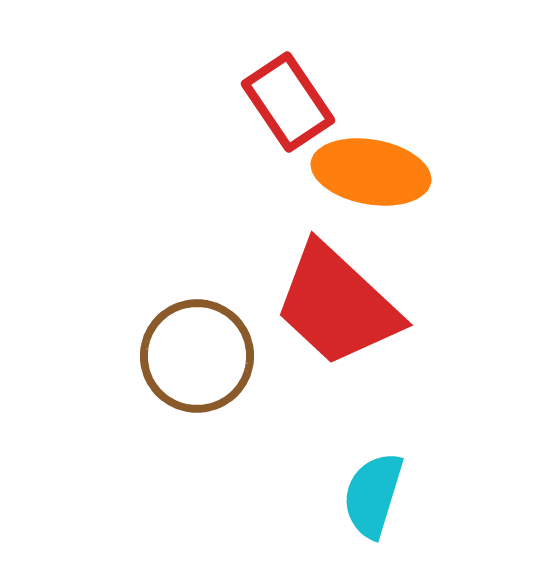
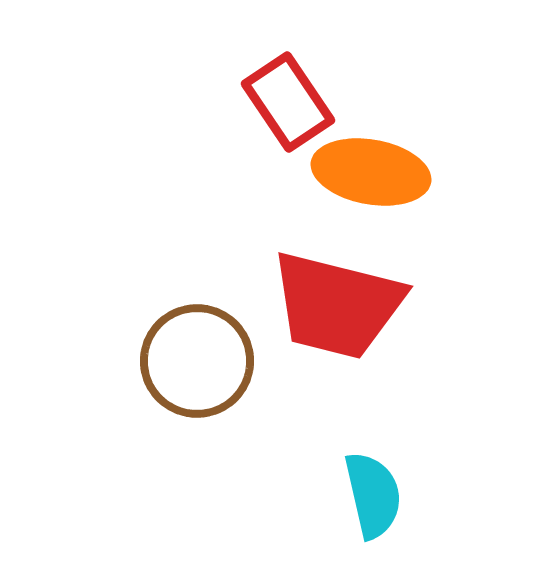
red trapezoid: rotated 29 degrees counterclockwise
brown circle: moved 5 px down
cyan semicircle: rotated 150 degrees clockwise
